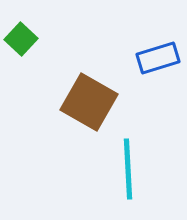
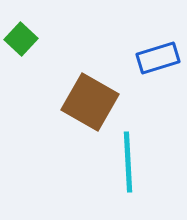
brown square: moved 1 px right
cyan line: moved 7 px up
